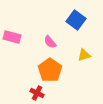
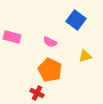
pink semicircle: rotated 24 degrees counterclockwise
yellow triangle: moved 1 px right, 1 px down
orange pentagon: rotated 10 degrees counterclockwise
